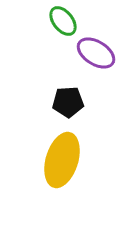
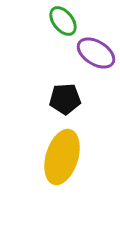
black pentagon: moved 3 px left, 3 px up
yellow ellipse: moved 3 px up
